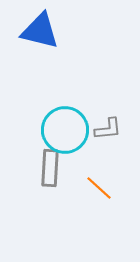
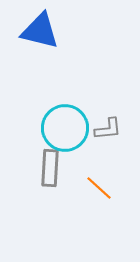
cyan circle: moved 2 px up
